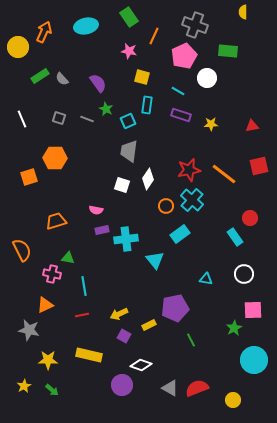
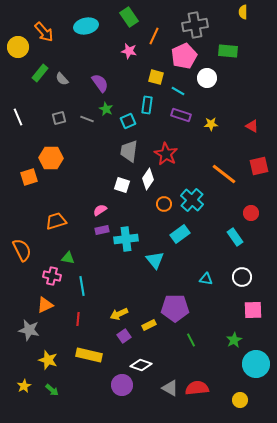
gray cross at (195, 25): rotated 30 degrees counterclockwise
orange arrow at (44, 32): rotated 115 degrees clockwise
green rectangle at (40, 76): moved 3 px up; rotated 18 degrees counterclockwise
yellow square at (142, 77): moved 14 px right
purple semicircle at (98, 83): moved 2 px right
gray square at (59, 118): rotated 32 degrees counterclockwise
white line at (22, 119): moved 4 px left, 2 px up
red triangle at (252, 126): rotated 40 degrees clockwise
orange hexagon at (55, 158): moved 4 px left
red star at (189, 170): moved 23 px left, 16 px up; rotated 30 degrees counterclockwise
orange circle at (166, 206): moved 2 px left, 2 px up
pink semicircle at (96, 210): moved 4 px right; rotated 136 degrees clockwise
red circle at (250, 218): moved 1 px right, 5 px up
pink cross at (52, 274): moved 2 px down
white circle at (244, 274): moved 2 px left, 3 px down
cyan line at (84, 286): moved 2 px left
purple pentagon at (175, 308): rotated 12 degrees clockwise
red line at (82, 315): moved 4 px left, 4 px down; rotated 72 degrees counterclockwise
green star at (234, 328): moved 12 px down
purple square at (124, 336): rotated 24 degrees clockwise
yellow star at (48, 360): rotated 18 degrees clockwise
cyan circle at (254, 360): moved 2 px right, 4 px down
red semicircle at (197, 388): rotated 15 degrees clockwise
yellow circle at (233, 400): moved 7 px right
